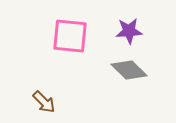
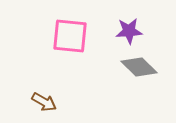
gray diamond: moved 10 px right, 3 px up
brown arrow: rotated 15 degrees counterclockwise
